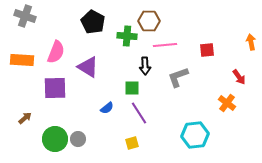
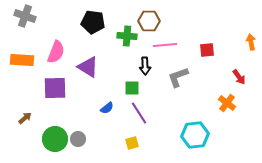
black pentagon: rotated 20 degrees counterclockwise
